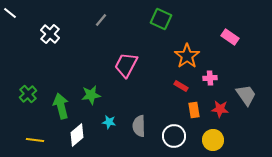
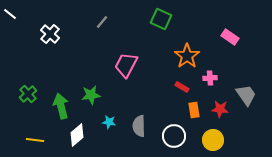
white line: moved 1 px down
gray line: moved 1 px right, 2 px down
red rectangle: moved 1 px right, 1 px down
